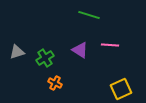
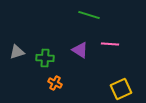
pink line: moved 1 px up
green cross: rotated 36 degrees clockwise
